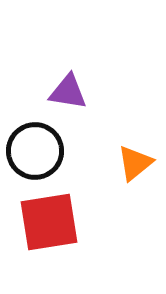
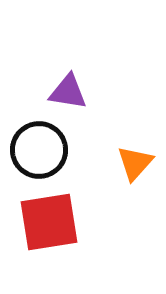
black circle: moved 4 px right, 1 px up
orange triangle: rotated 9 degrees counterclockwise
